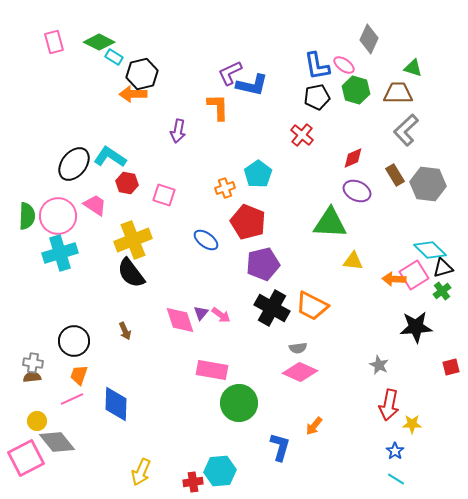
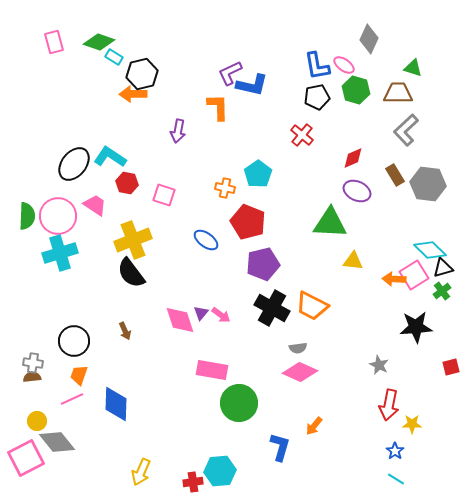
green diamond at (99, 42): rotated 8 degrees counterclockwise
orange cross at (225, 188): rotated 30 degrees clockwise
